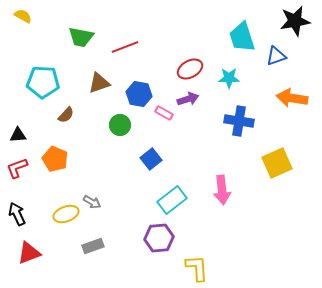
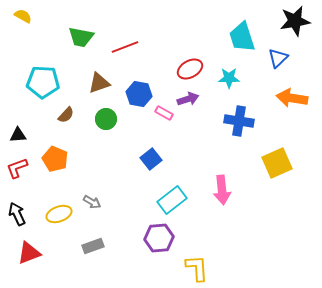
blue triangle: moved 2 px right, 2 px down; rotated 25 degrees counterclockwise
green circle: moved 14 px left, 6 px up
yellow ellipse: moved 7 px left
